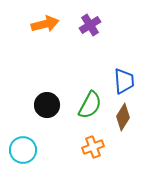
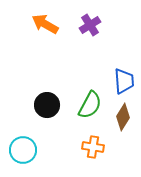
orange arrow: rotated 136 degrees counterclockwise
orange cross: rotated 30 degrees clockwise
